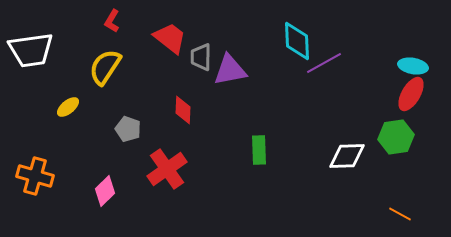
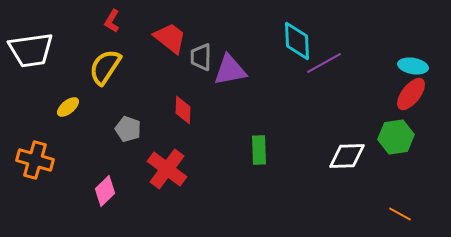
red ellipse: rotated 8 degrees clockwise
red cross: rotated 18 degrees counterclockwise
orange cross: moved 16 px up
